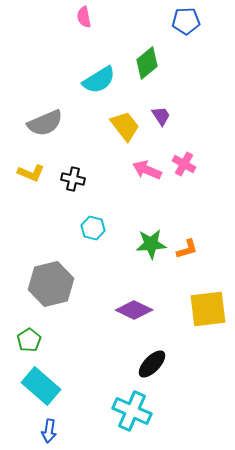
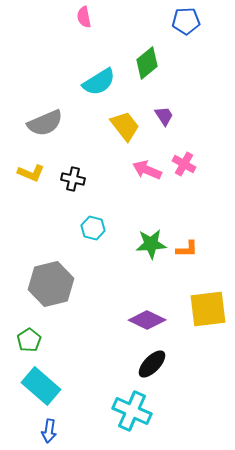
cyan semicircle: moved 2 px down
purple trapezoid: moved 3 px right
orange L-shape: rotated 15 degrees clockwise
purple diamond: moved 13 px right, 10 px down
